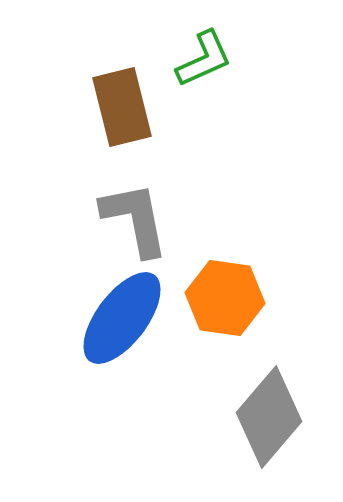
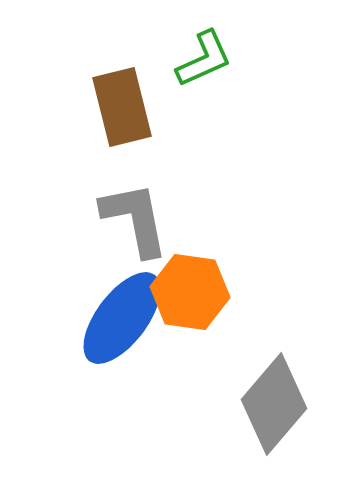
orange hexagon: moved 35 px left, 6 px up
gray diamond: moved 5 px right, 13 px up
